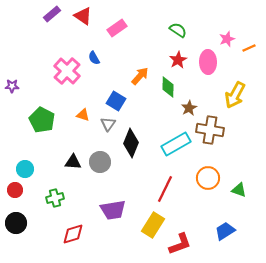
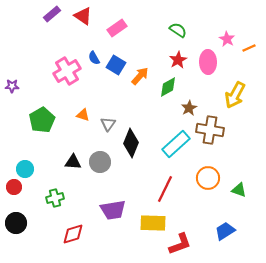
pink star: rotated 21 degrees counterclockwise
pink cross: rotated 16 degrees clockwise
green diamond: rotated 60 degrees clockwise
blue square: moved 36 px up
green pentagon: rotated 15 degrees clockwise
cyan rectangle: rotated 12 degrees counterclockwise
red circle: moved 1 px left, 3 px up
yellow rectangle: moved 2 px up; rotated 60 degrees clockwise
